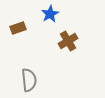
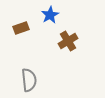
blue star: moved 1 px down
brown rectangle: moved 3 px right
